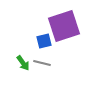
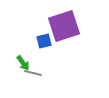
gray line: moved 9 px left, 10 px down
